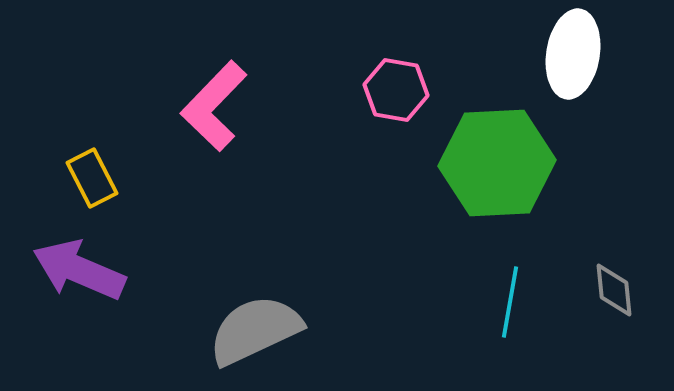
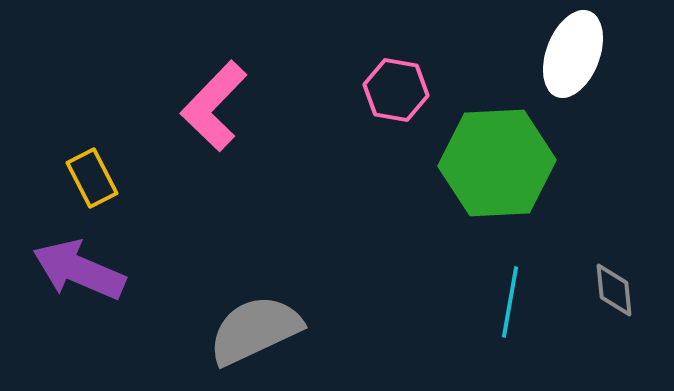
white ellipse: rotated 12 degrees clockwise
